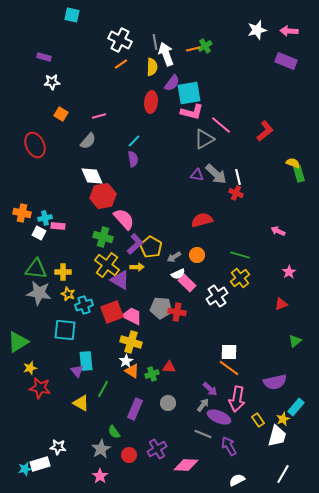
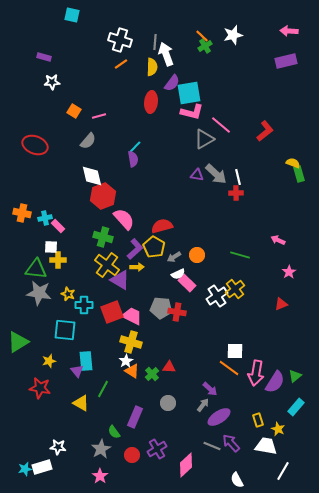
white star at (257, 30): moved 24 px left, 5 px down
white cross at (120, 40): rotated 10 degrees counterclockwise
gray line at (155, 42): rotated 14 degrees clockwise
orange line at (193, 49): moved 9 px right, 13 px up; rotated 56 degrees clockwise
purple rectangle at (286, 61): rotated 35 degrees counterclockwise
orange square at (61, 114): moved 13 px right, 3 px up
cyan line at (134, 141): moved 1 px right, 6 px down
red ellipse at (35, 145): rotated 45 degrees counterclockwise
white diamond at (92, 176): rotated 10 degrees clockwise
red cross at (236, 193): rotated 24 degrees counterclockwise
red hexagon at (103, 196): rotated 10 degrees counterclockwise
red semicircle at (202, 220): moved 40 px left, 6 px down
pink rectangle at (58, 226): rotated 40 degrees clockwise
pink arrow at (278, 231): moved 9 px down
white square at (39, 233): moved 12 px right, 14 px down; rotated 24 degrees counterclockwise
purple L-shape at (135, 244): moved 5 px down
yellow pentagon at (151, 247): moved 3 px right
yellow cross at (63, 272): moved 5 px left, 12 px up
yellow cross at (240, 278): moved 5 px left, 11 px down
cyan cross at (84, 305): rotated 18 degrees clockwise
green triangle at (295, 341): moved 35 px down
white square at (229, 352): moved 6 px right, 1 px up
yellow star at (30, 368): moved 19 px right, 7 px up
green cross at (152, 374): rotated 24 degrees counterclockwise
purple semicircle at (275, 382): rotated 45 degrees counterclockwise
pink arrow at (237, 399): moved 19 px right, 26 px up
purple rectangle at (135, 409): moved 8 px down
purple ellipse at (219, 417): rotated 55 degrees counterclockwise
yellow star at (283, 419): moved 5 px left, 10 px down; rotated 24 degrees counterclockwise
yellow rectangle at (258, 420): rotated 16 degrees clockwise
gray line at (203, 434): moved 9 px right, 12 px down
white trapezoid at (277, 436): moved 11 px left, 10 px down; rotated 95 degrees counterclockwise
purple arrow at (229, 446): moved 2 px right, 3 px up; rotated 12 degrees counterclockwise
red circle at (129, 455): moved 3 px right
white rectangle at (40, 464): moved 2 px right, 3 px down
pink diamond at (186, 465): rotated 45 degrees counterclockwise
white line at (283, 474): moved 3 px up
white semicircle at (237, 480): rotated 91 degrees counterclockwise
